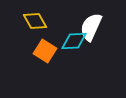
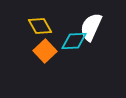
yellow diamond: moved 5 px right, 5 px down
orange square: rotated 15 degrees clockwise
